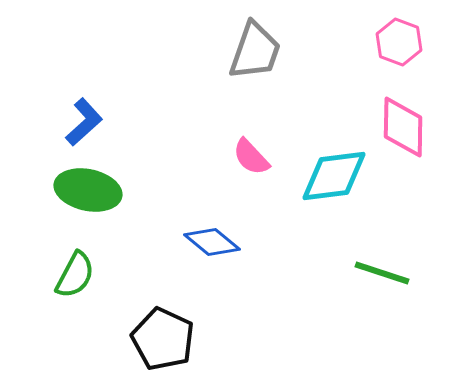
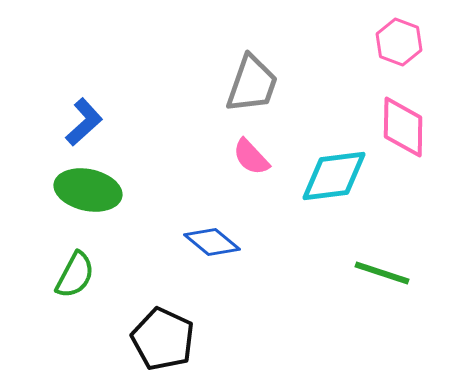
gray trapezoid: moved 3 px left, 33 px down
